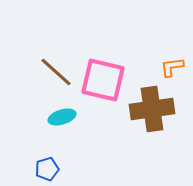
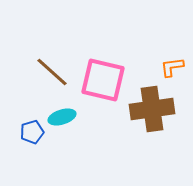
brown line: moved 4 px left
blue pentagon: moved 15 px left, 37 px up
